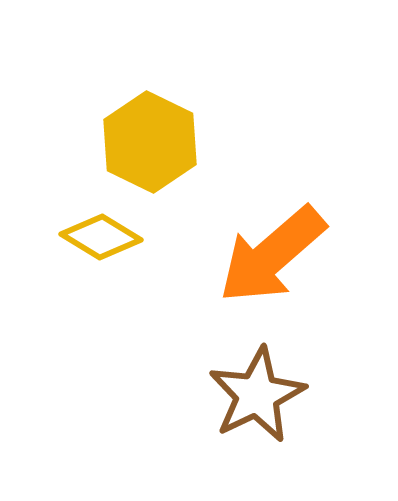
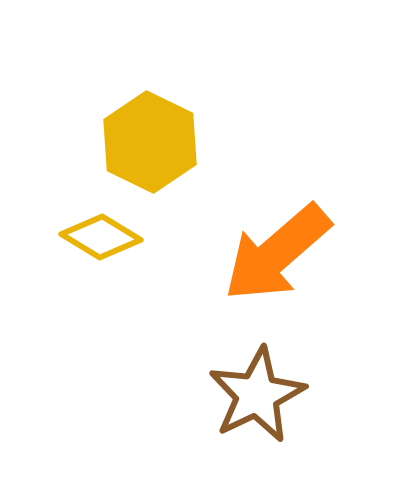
orange arrow: moved 5 px right, 2 px up
